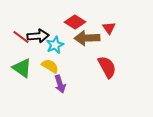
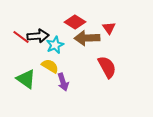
green triangle: moved 4 px right, 11 px down
purple arrow: moved 3 px right, 2 px up
